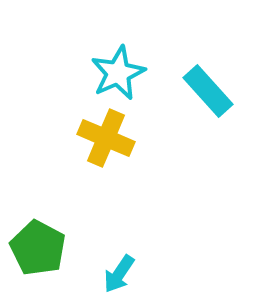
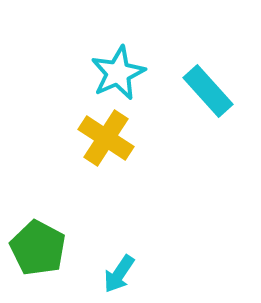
yellow cross: rotated 10 degrees clockwise
